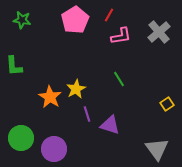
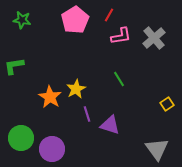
gray cross: moved 5 px left, 6 px down
green L-shape: rotated 85 degrees clockwise
purple circle: moved 2 px left
